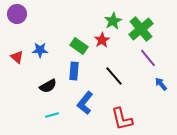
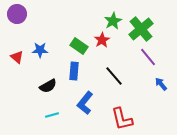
purple line: moved 1 px up
